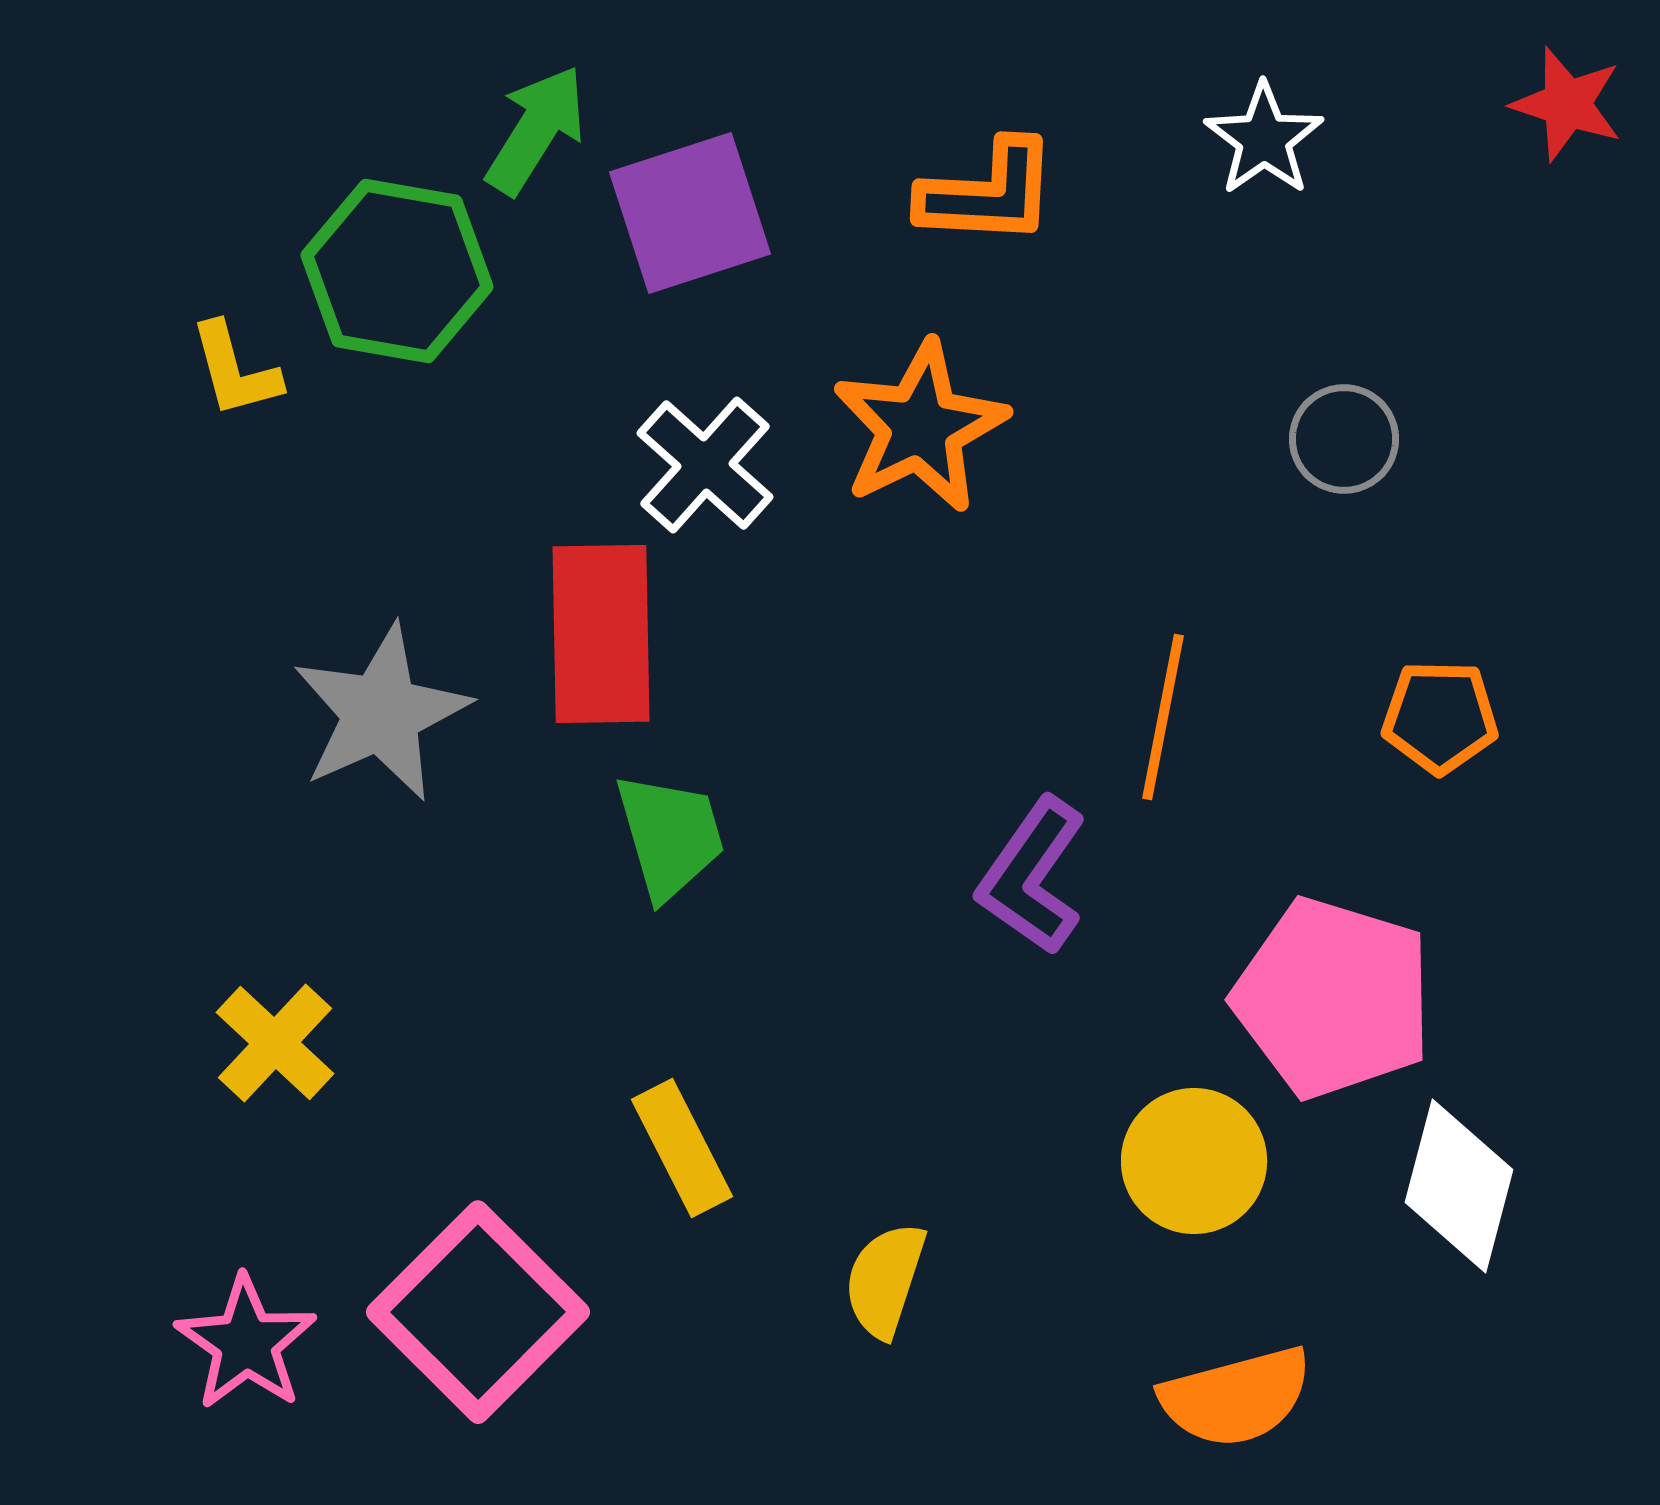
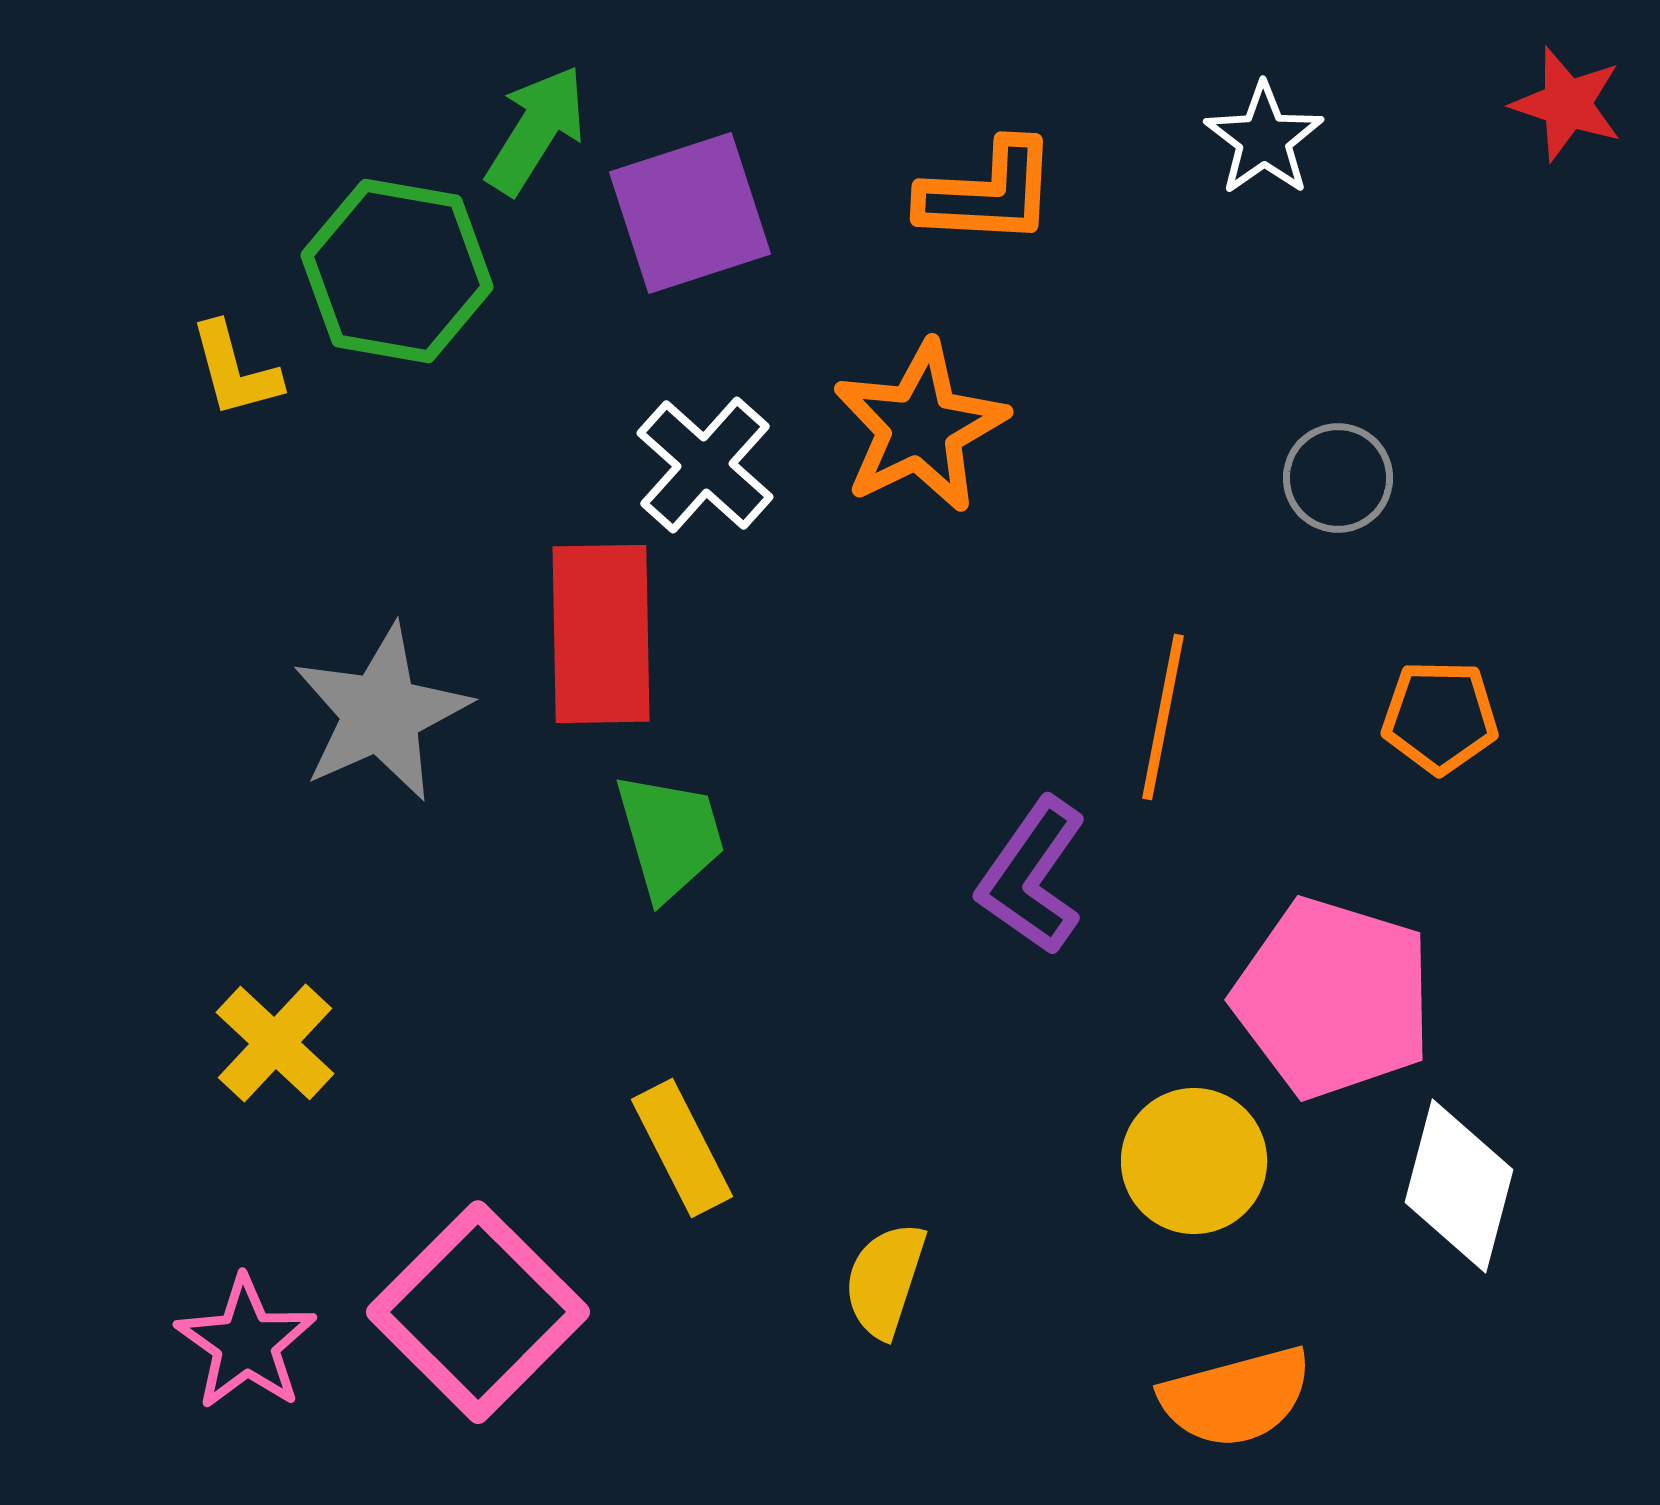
gray circle: moved 6 px left, 39 px down
